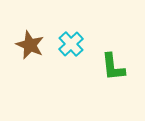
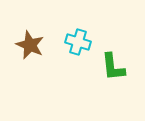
cyan cross: moved 7 px right, 2 px up; rotated 30 degrees counterclockwise
